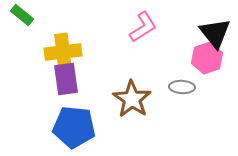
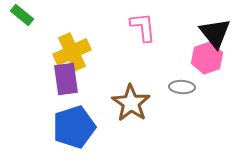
pink L-shape: rotated 64 degrees counterclockwise
yellow cross: moved 9 px right; rotated 18 degrees counterclockwise
brown star: moved 1 px left, 4 px down
blue pentagon: rotated 24 degrees counterclockwise
